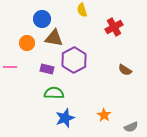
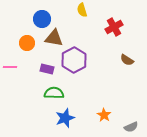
brown semicircle: moved 2 px right, 10 px up
